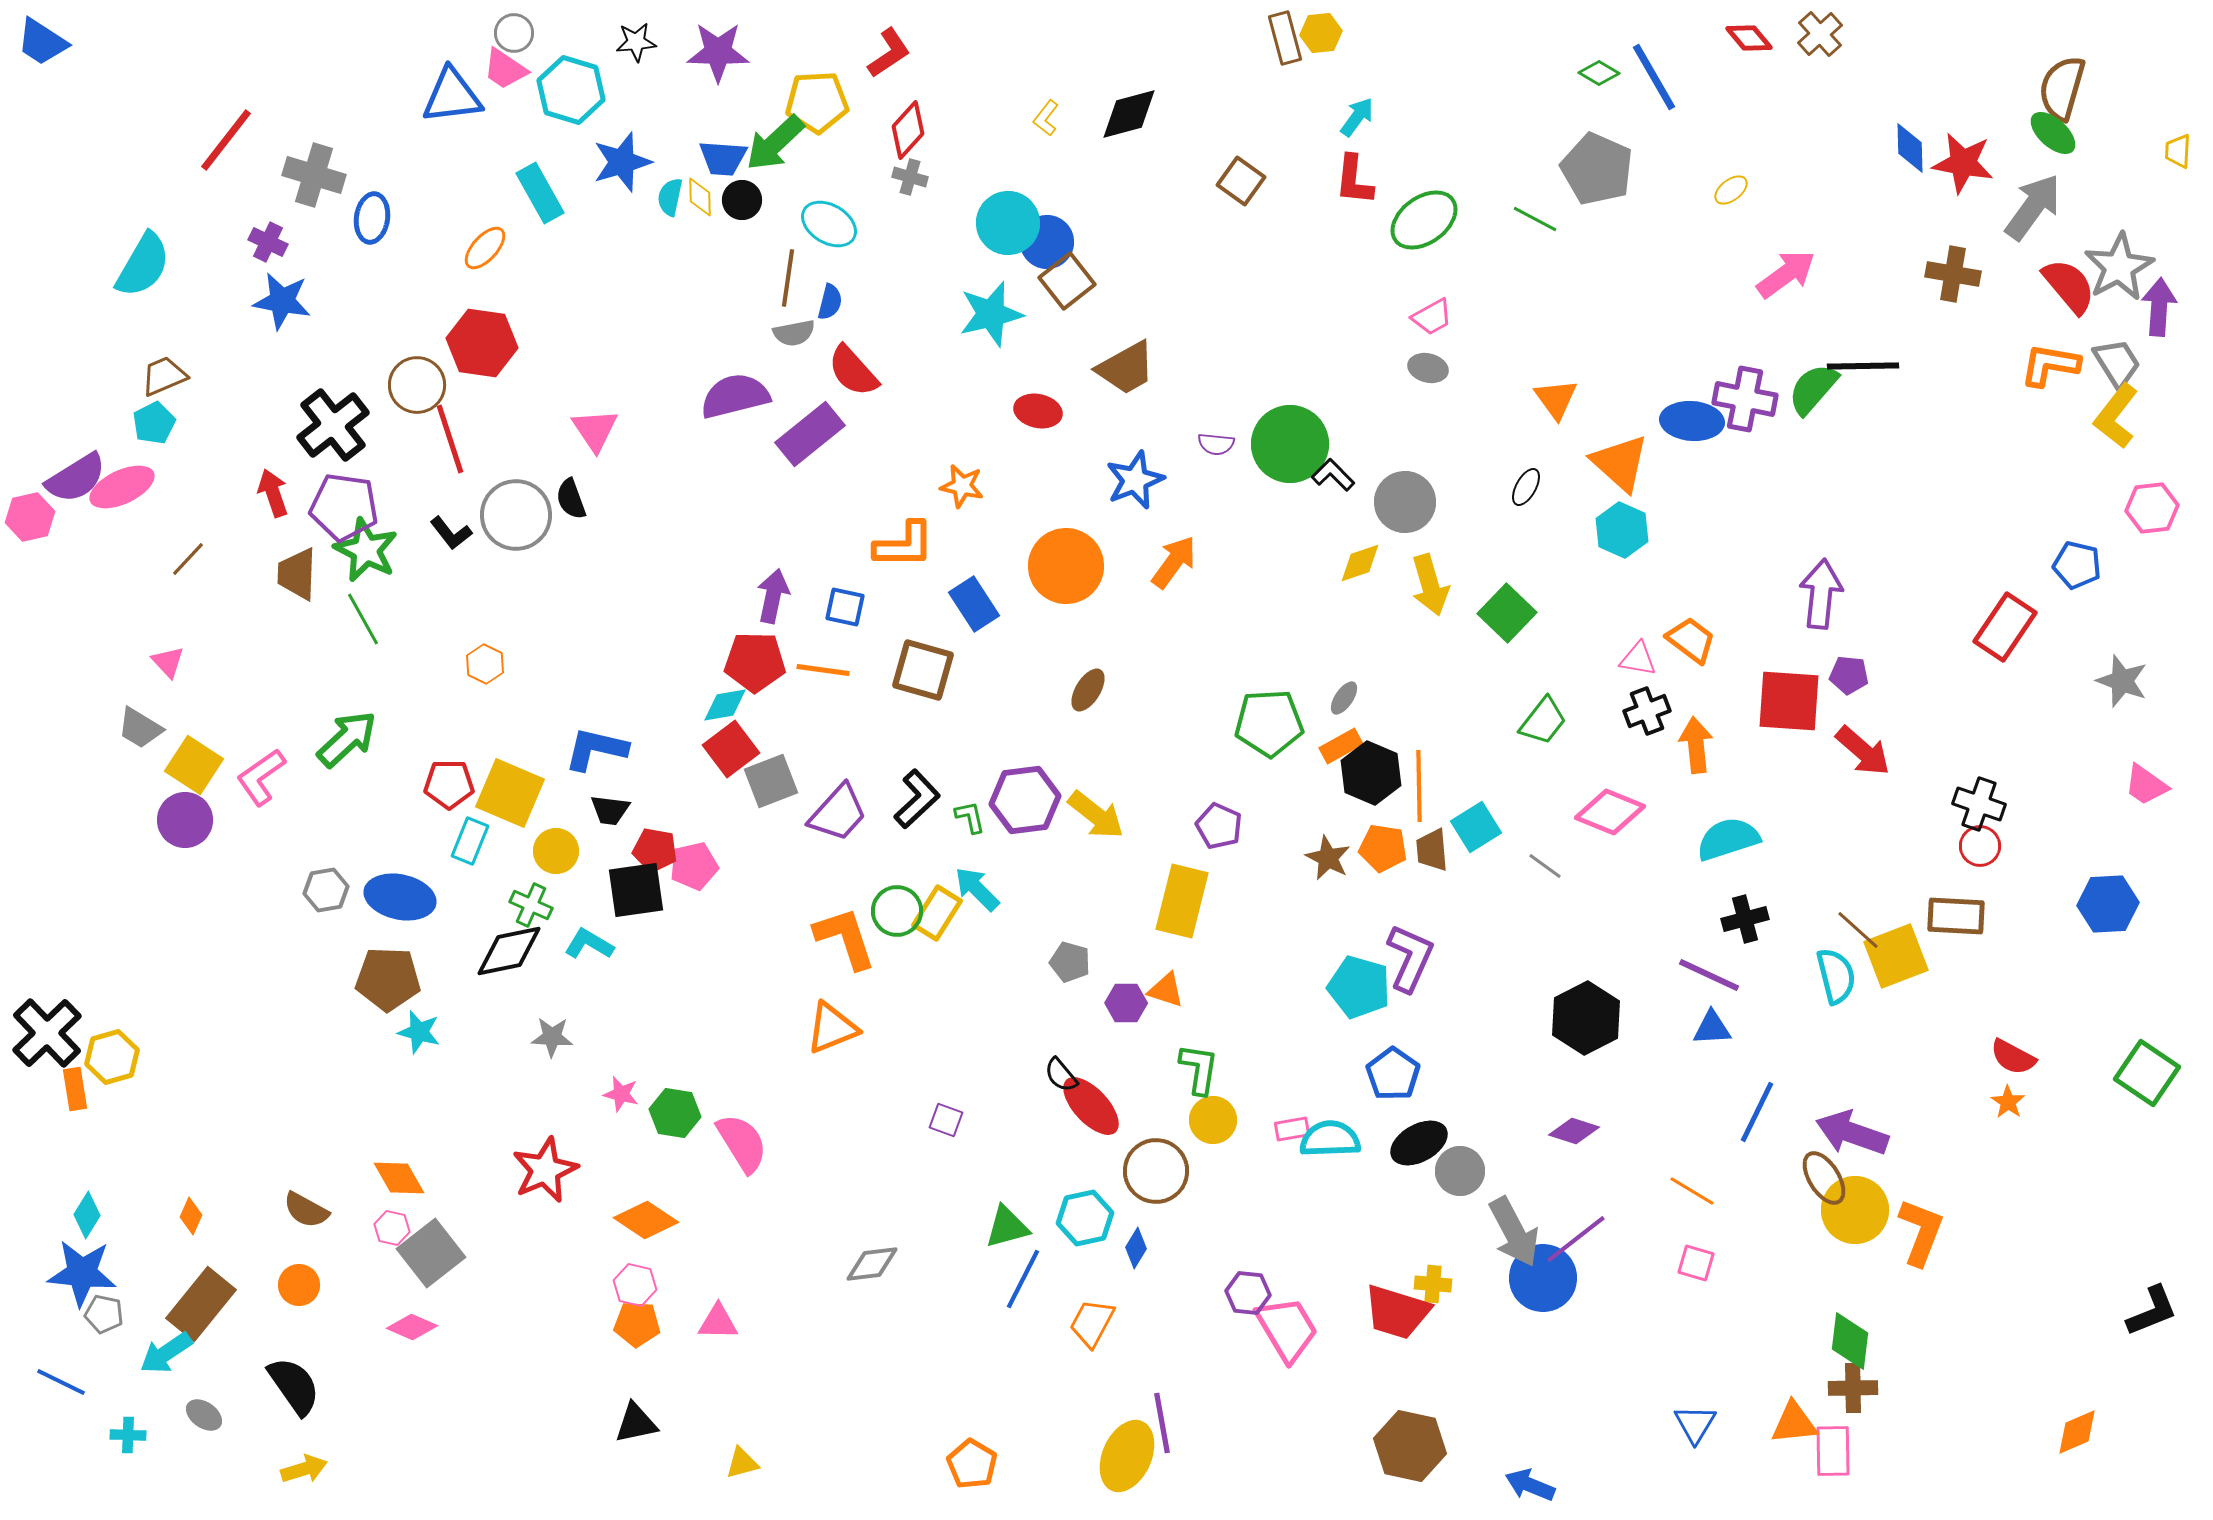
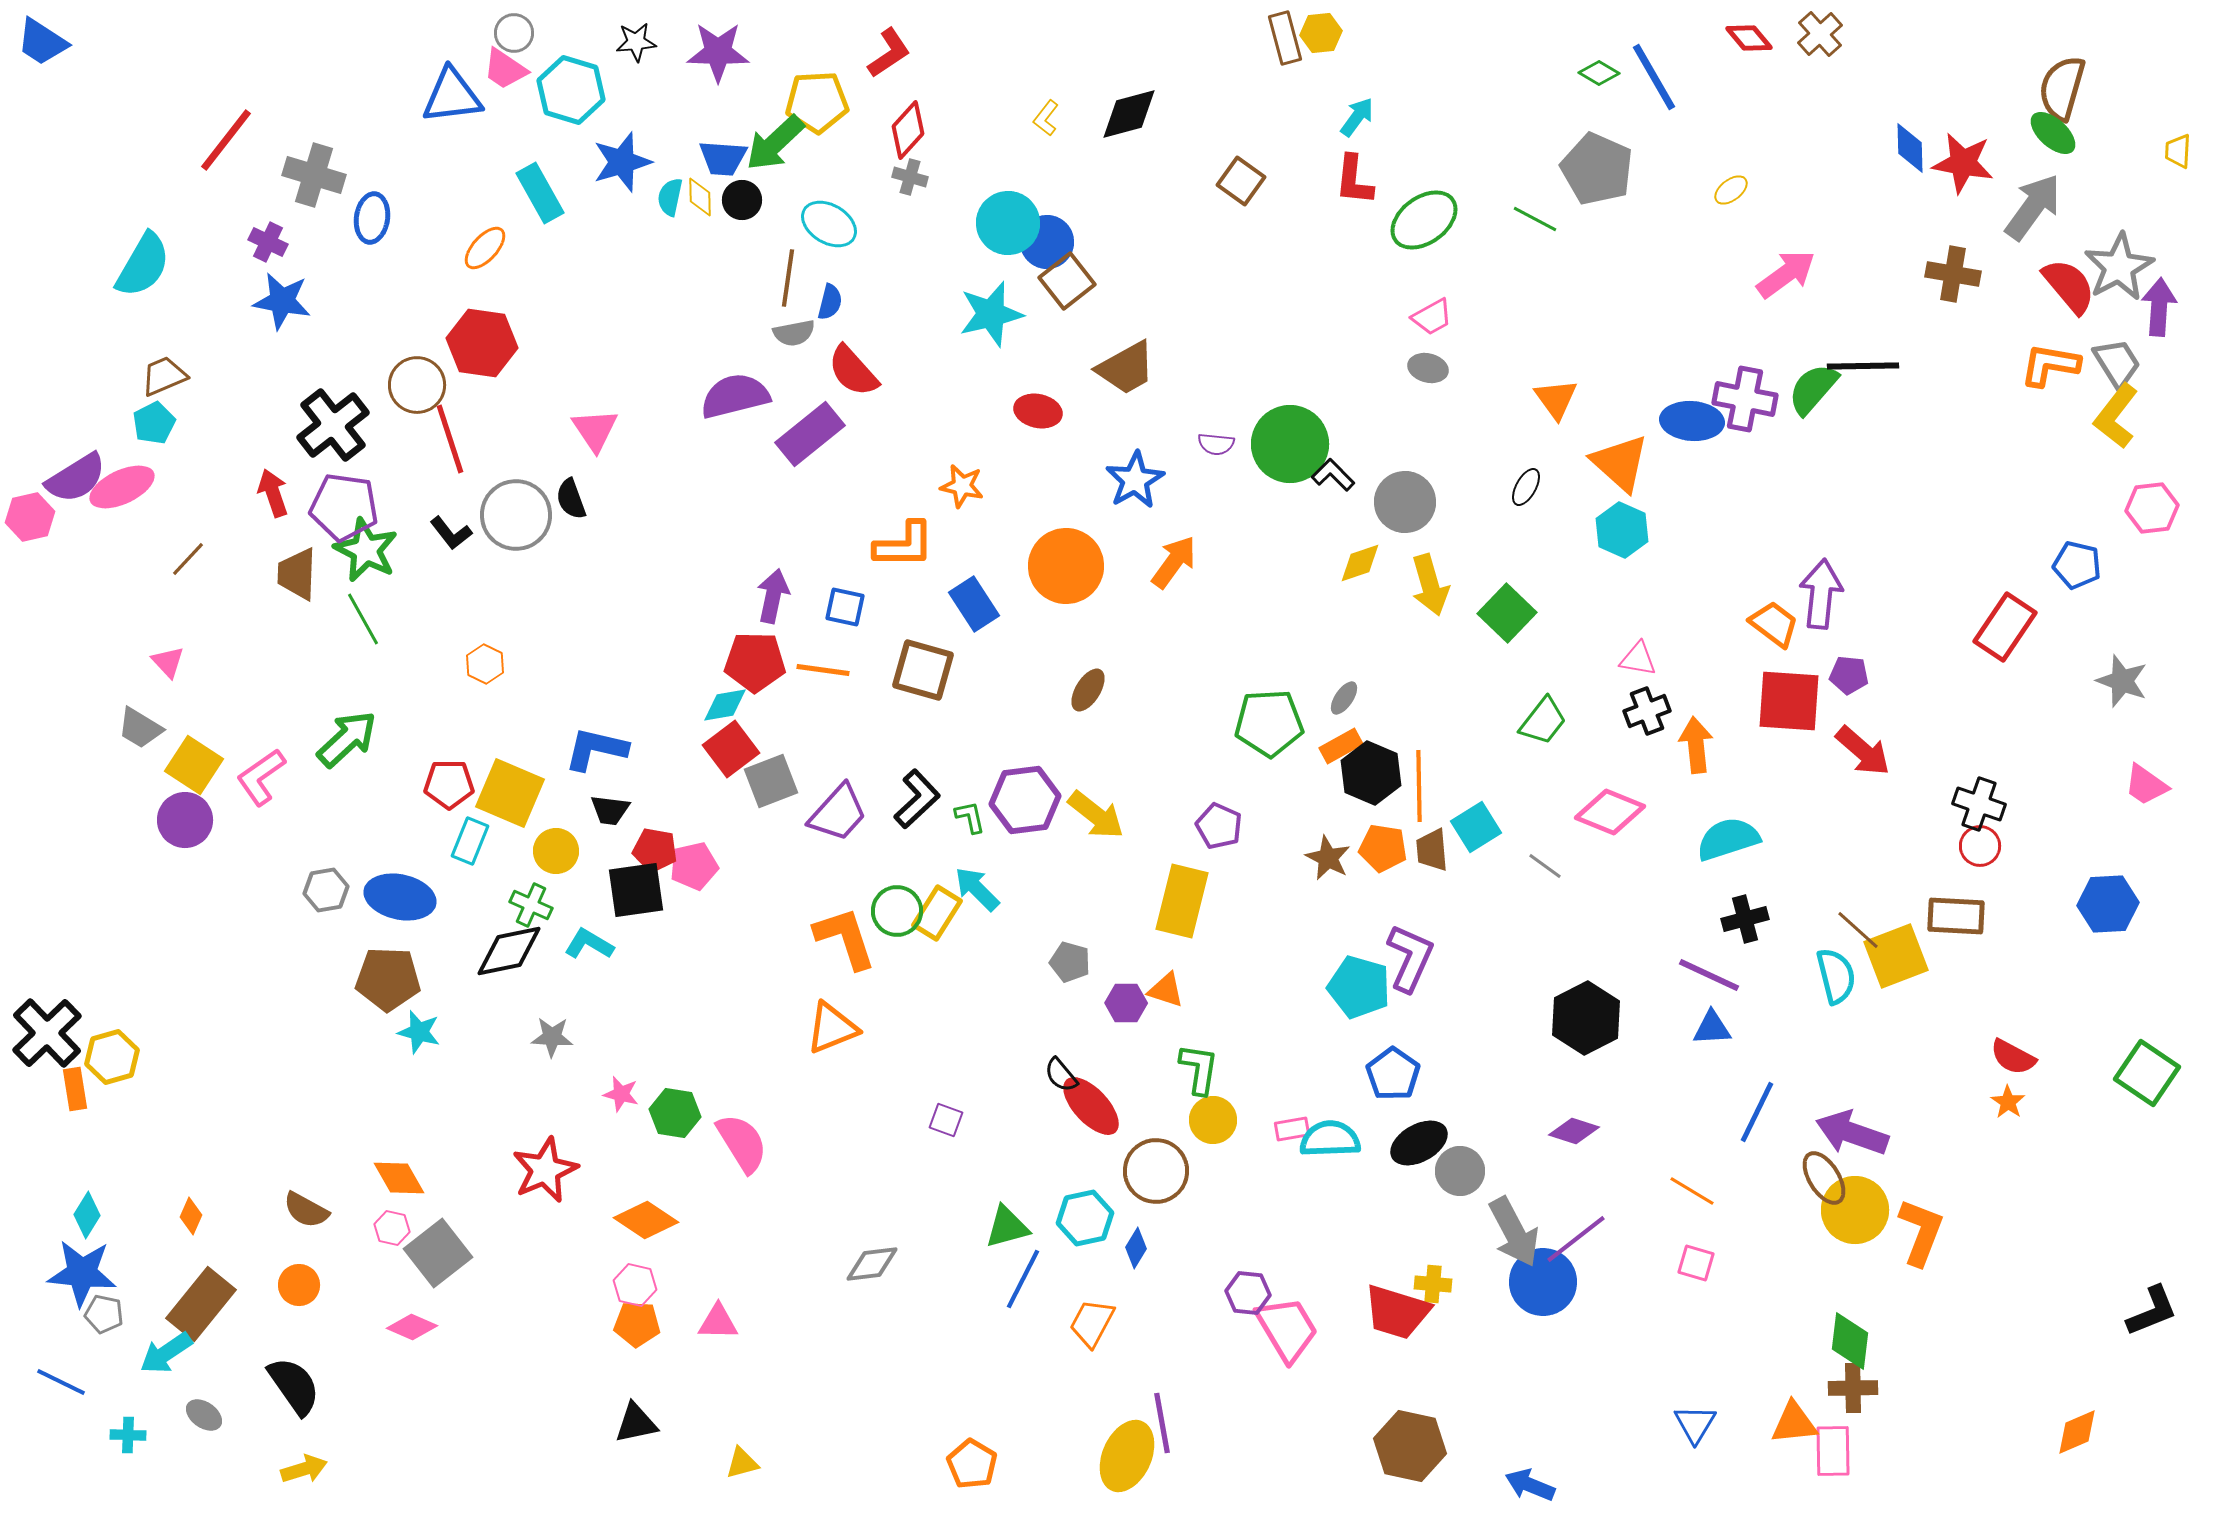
blue star at (1135, 480): rotated 8 degrees counterclockwise
orange trapezoid at (1691, 640): moved 83 px right, 16 px up
gray square at (431, 1253): moved 7 px right
blue circle at (1543, 1278): moved 4 px down
